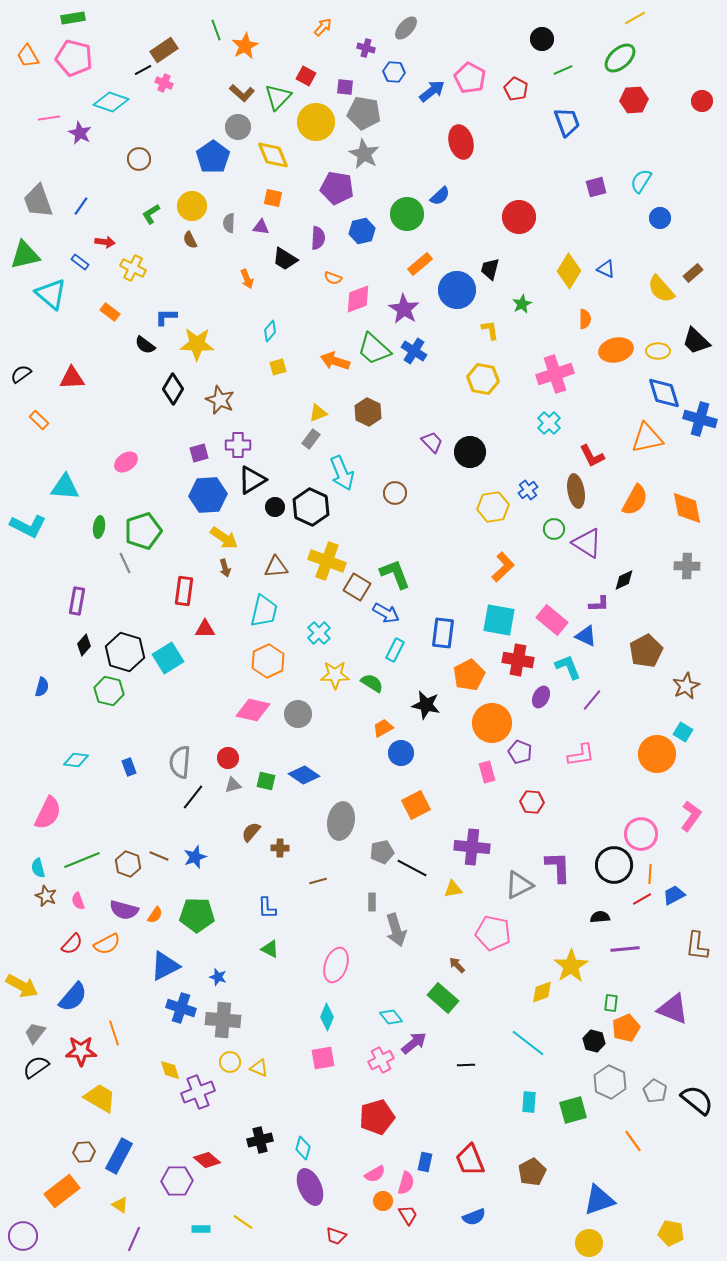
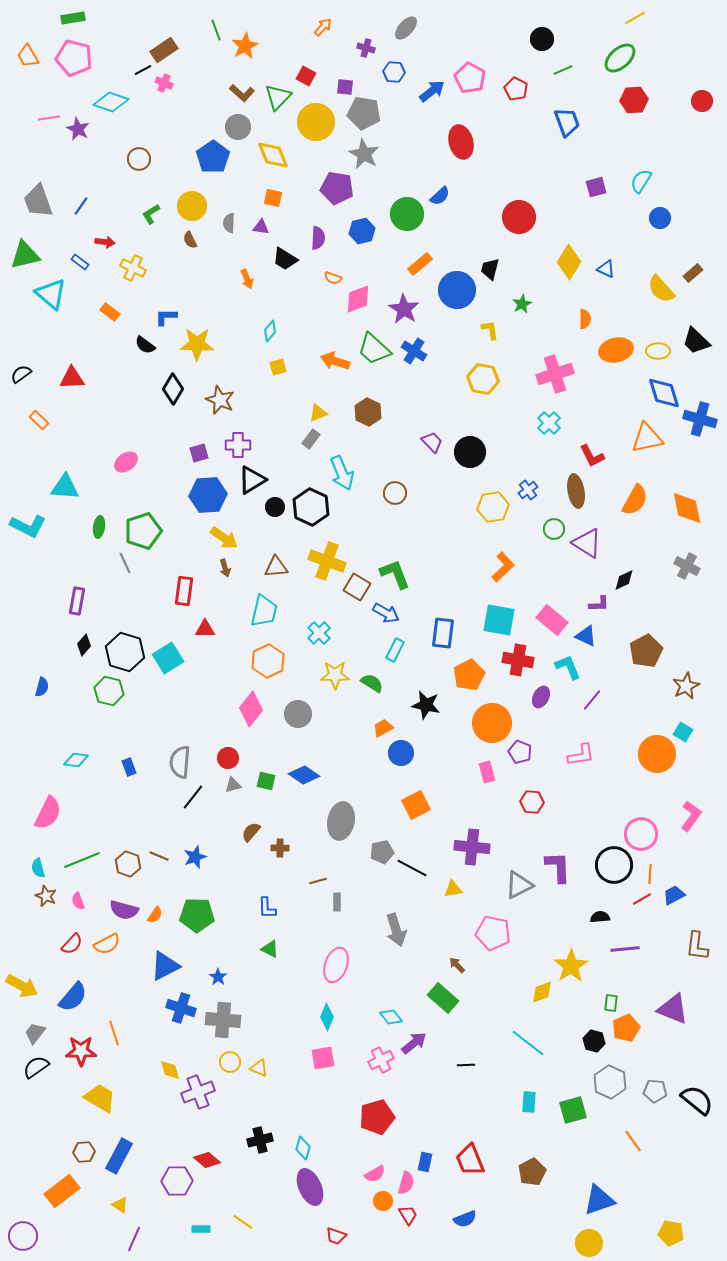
purple star at (80, 133): moved 2 px left, 4 px up
yellow diamond at (569, 271): moved 9 px up
gray cross at (687, 566): rotated 25 degrees clockwise
pink diamond at (253, 710): moved 2 px left, 1 px up; rotated 64 degrees counterclockwise
gray rectangle at (372, 902): moved 35 px left
blue star at (218, 977): rotated 18 degrees clockwise
gray pentagon at (655, 1091): rotated 25 degrees counterclockwise
blue semicircle at (474, 1217): moved 9 px left, 2 px down
